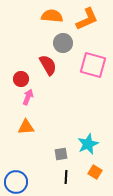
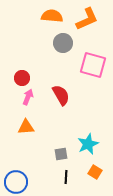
red semicircle: moved 13 px right, 30 px down
red circle: moved 1 px right, 1 px up
